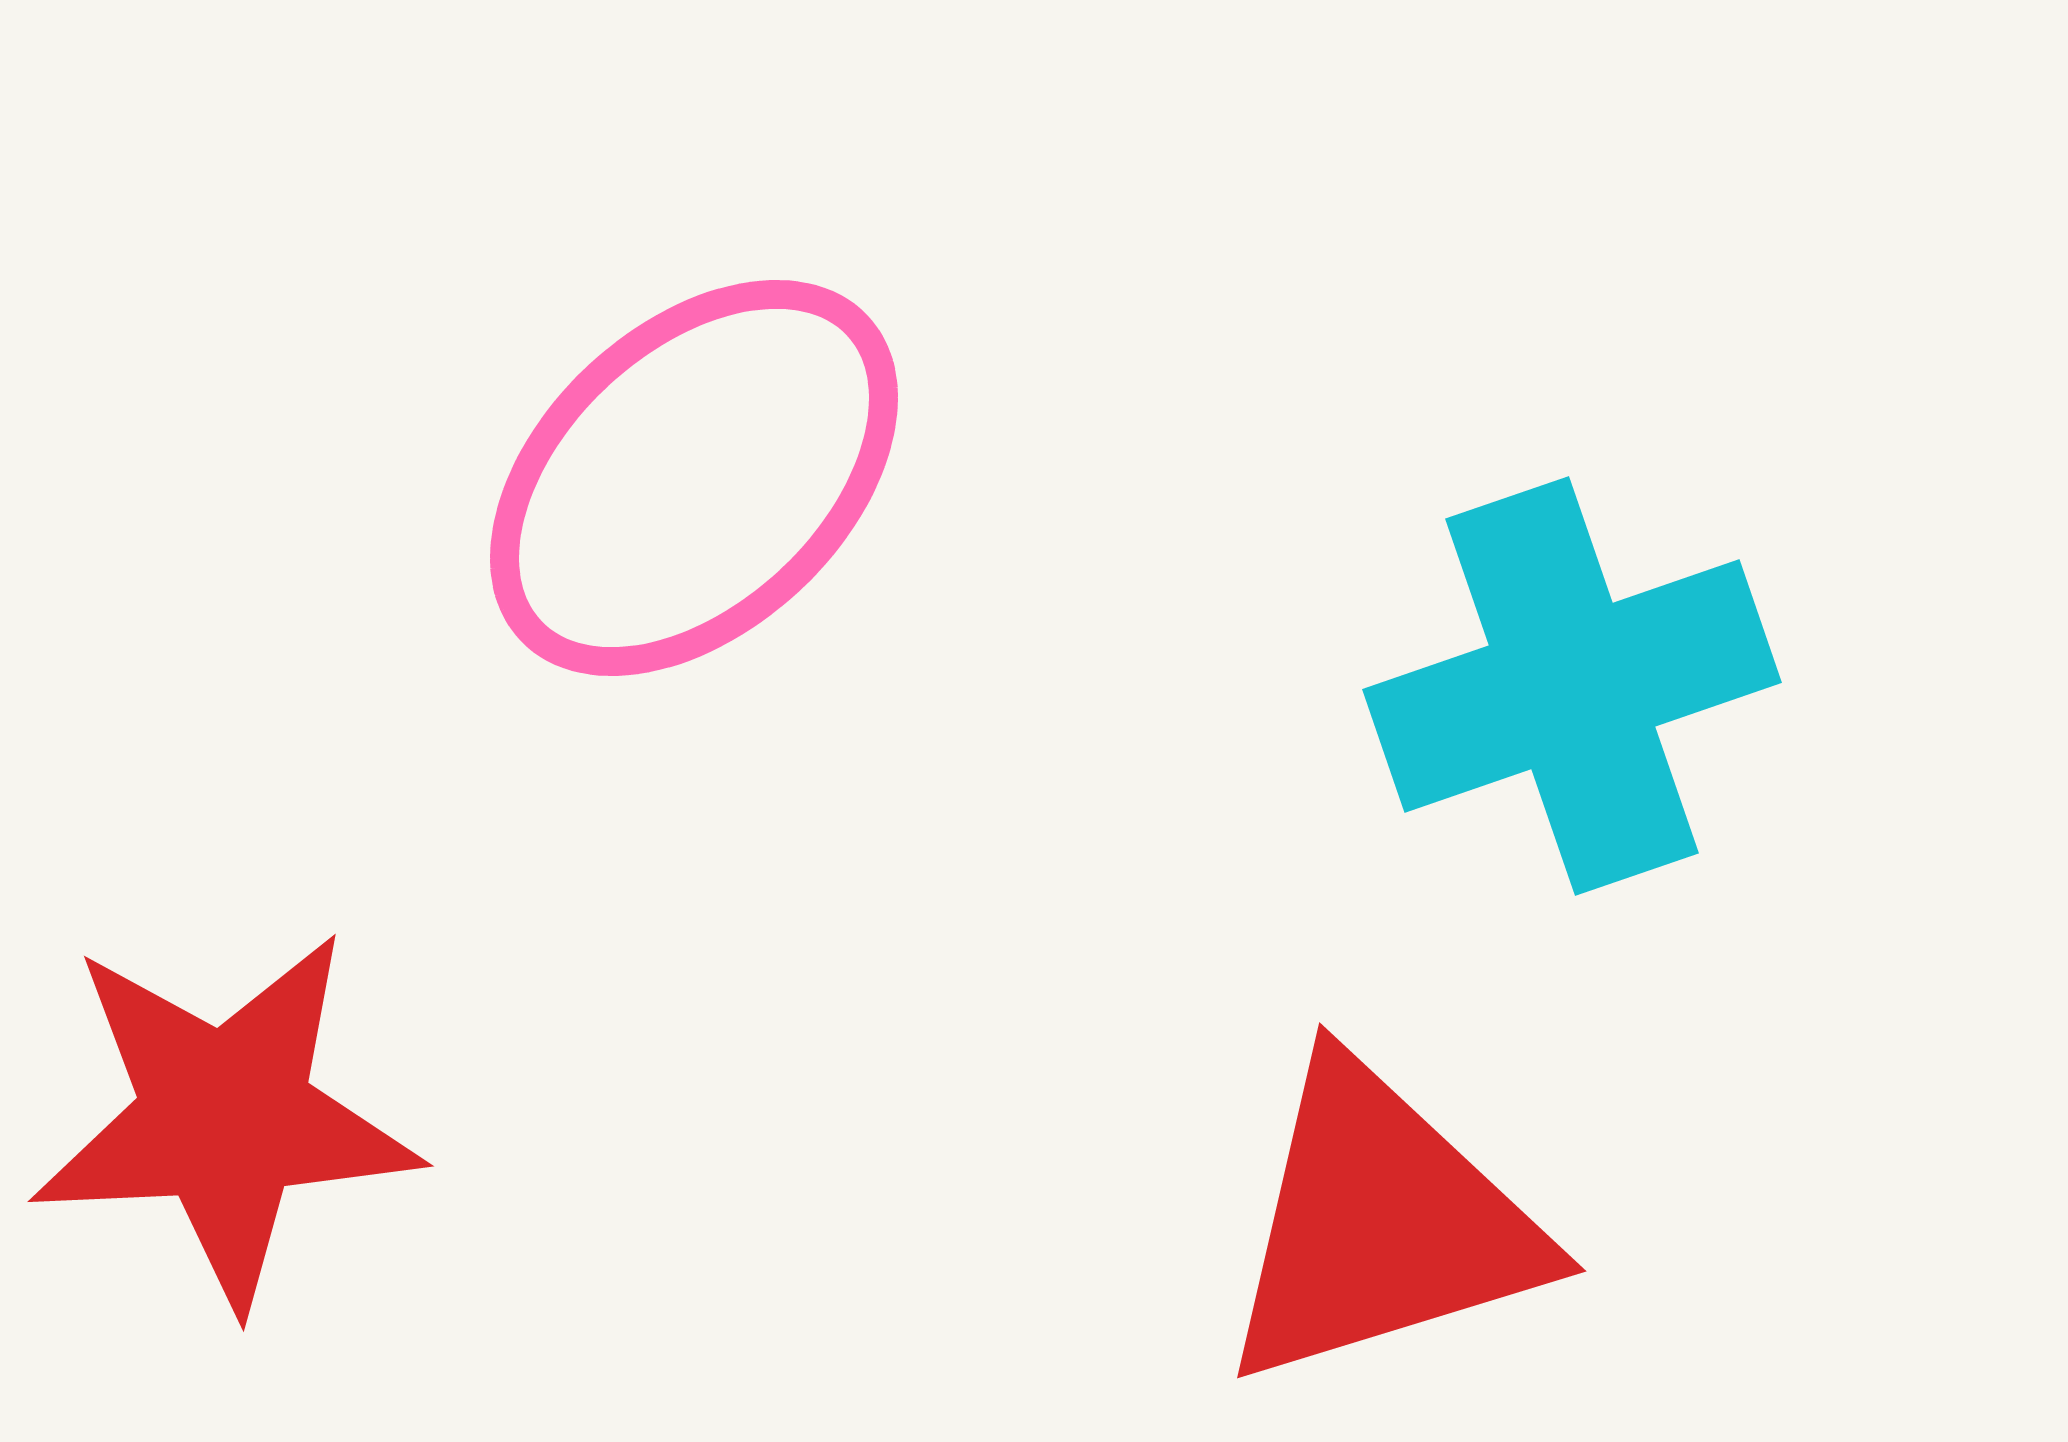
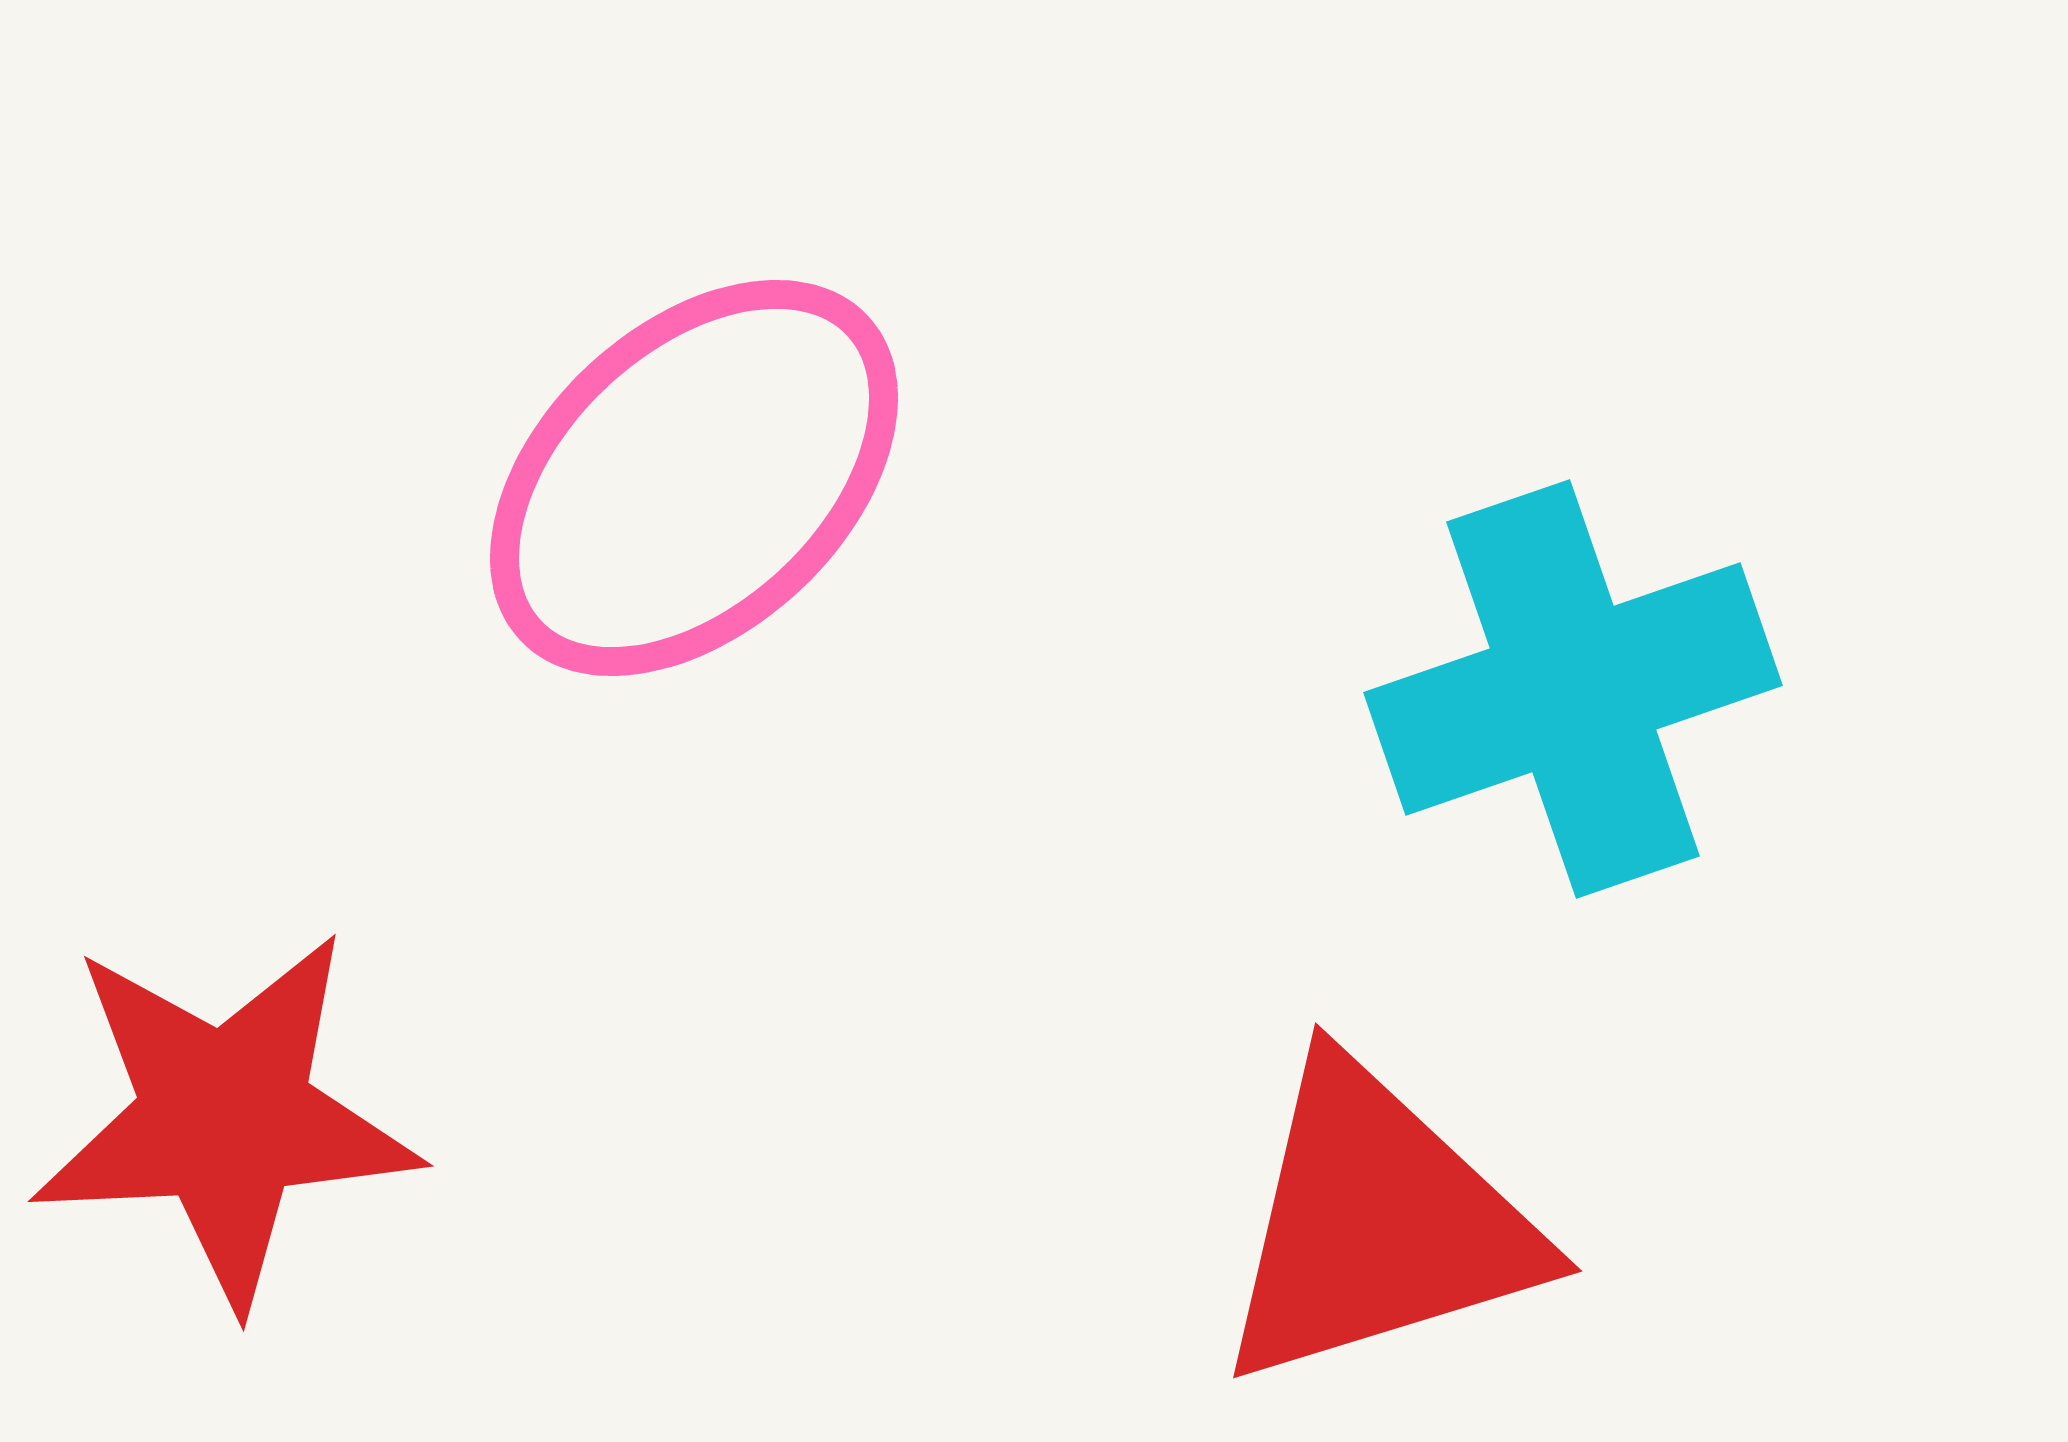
cyan cross: moved 1 px right, 3 px down
red triangle: moved 4 px left
